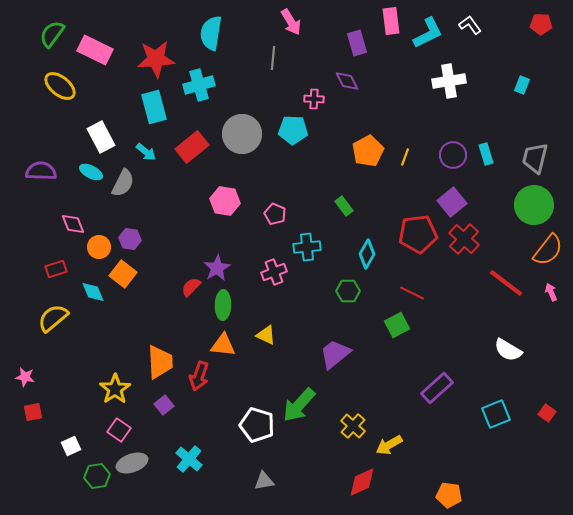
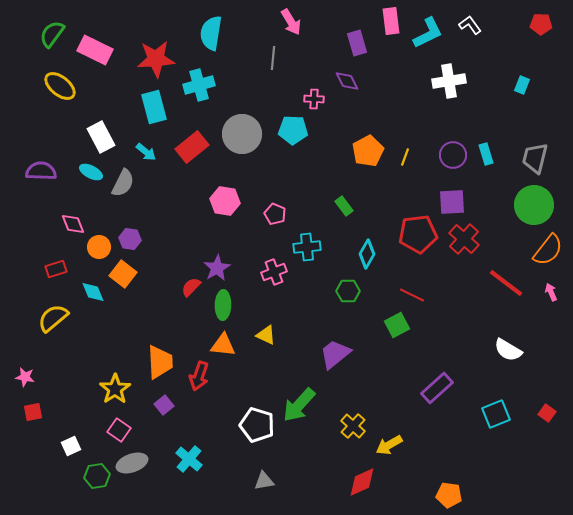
purple square at (452, 202): rotated 36 degrees clockwise
red line at (412, 293): moved 2 px down
